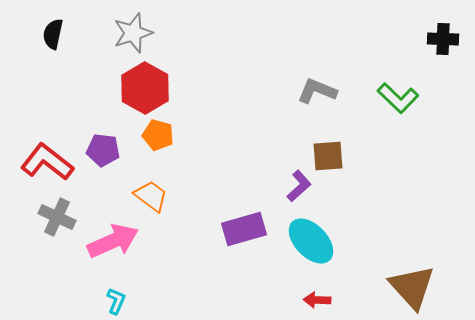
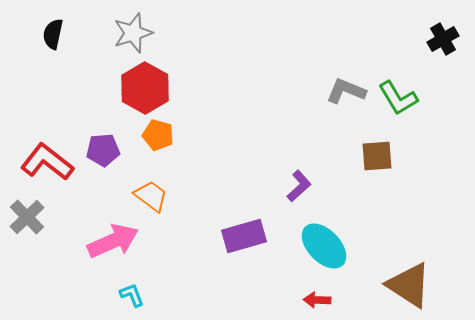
black cross: rotated 32 degrees counterclockwise
gray L-shape: moved 29 px right
green L-shape: rotated 15 degrees clockwise
purple pentagon: rotated 12 degrees counterclockwise
brown square: moved 49 px right
gray cross: moved 30 px left; rotated 21 degrees clockwise
purple rectangle: moved 7 px down
cyan ellipse: moved 13 px right, 5 px down
brown triangle: moved 3 px left, 2 px up; rotated 15 degrees counterclockwise
cyan L-shape: moved 16 px right, 6 px up; rotated 44 degrees counterclockwise
